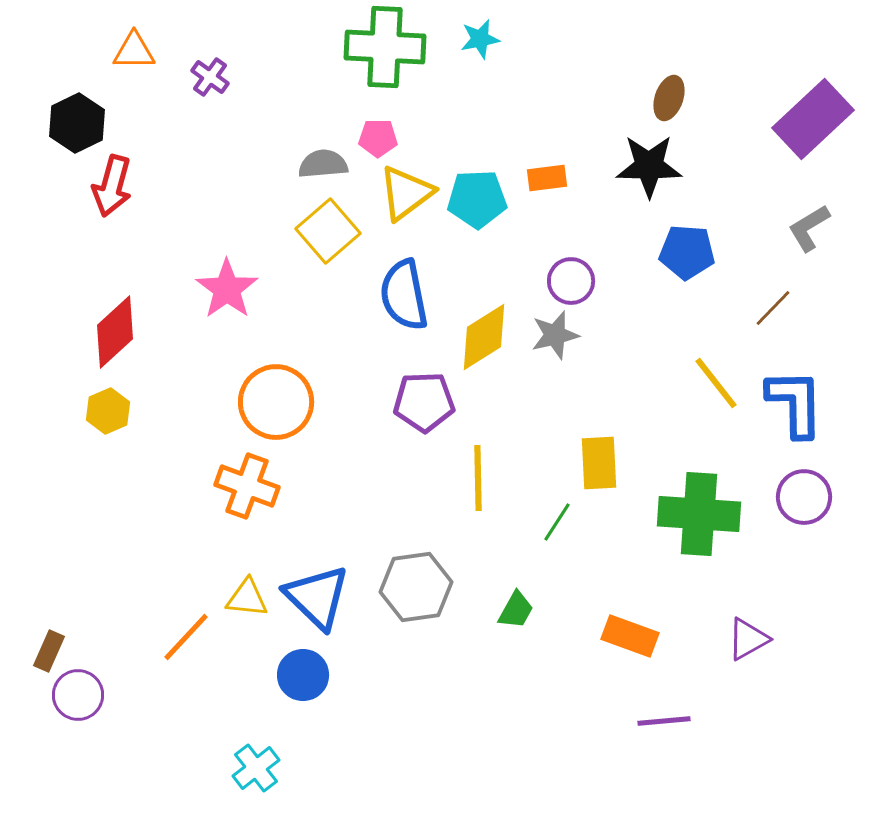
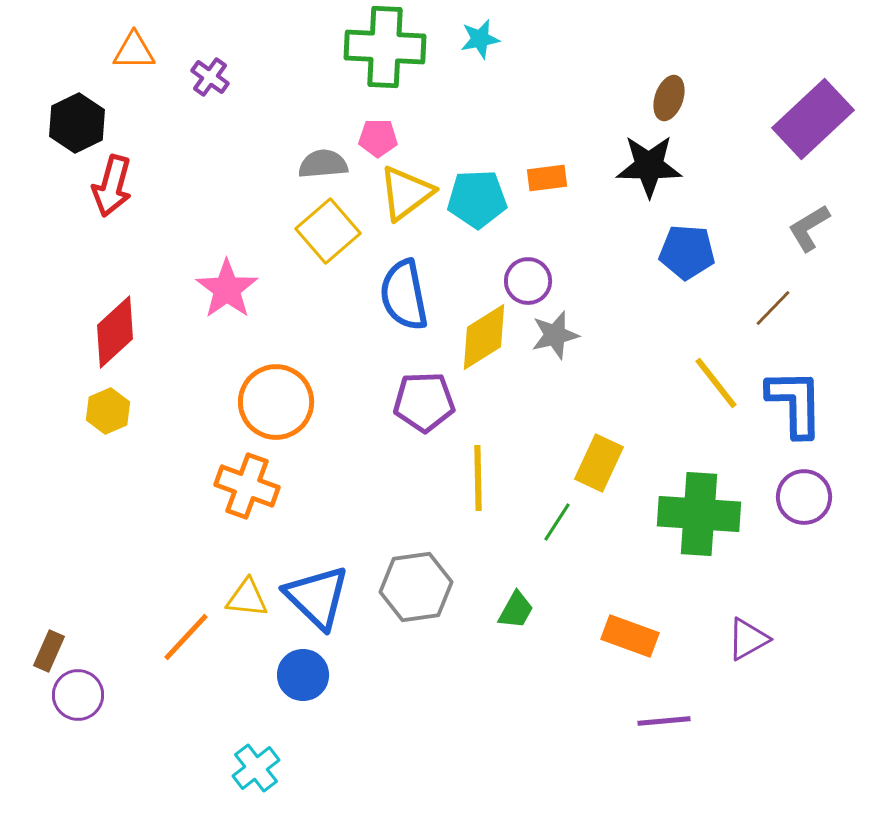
purple circle at (571, 281): moved 43 px left
yellow rectangle at (599, 463): rotated 28 degrees clockwise
